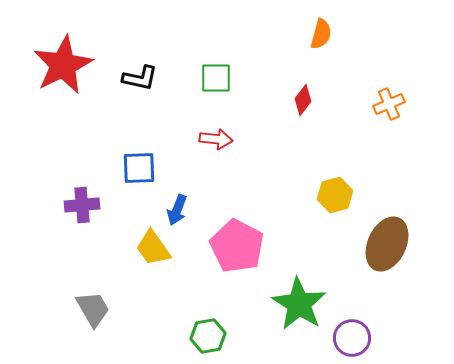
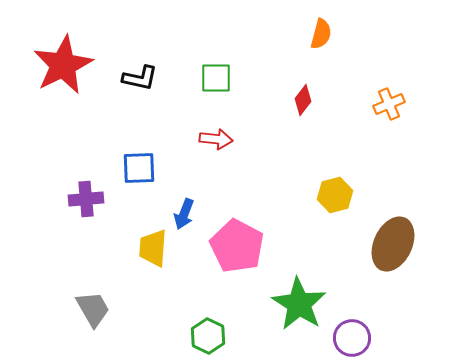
purple cross: moved 4 px right, 6 px up
blue arrow: moved 7 px right, 4 px down
brown ellipse: moved 6 px right
yellow trapezoid: rotated 39 degrees clockwise
green hexagon: rotated 24 degrees counterclockwise
